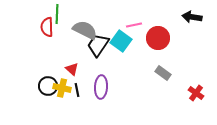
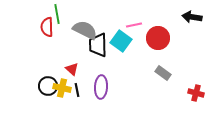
green line: rotated 12 degrees counterclockwise
black trapezoid: rotated 35 degrees counterclockwise
red cross: rotated 21 degrees counterclockwise
